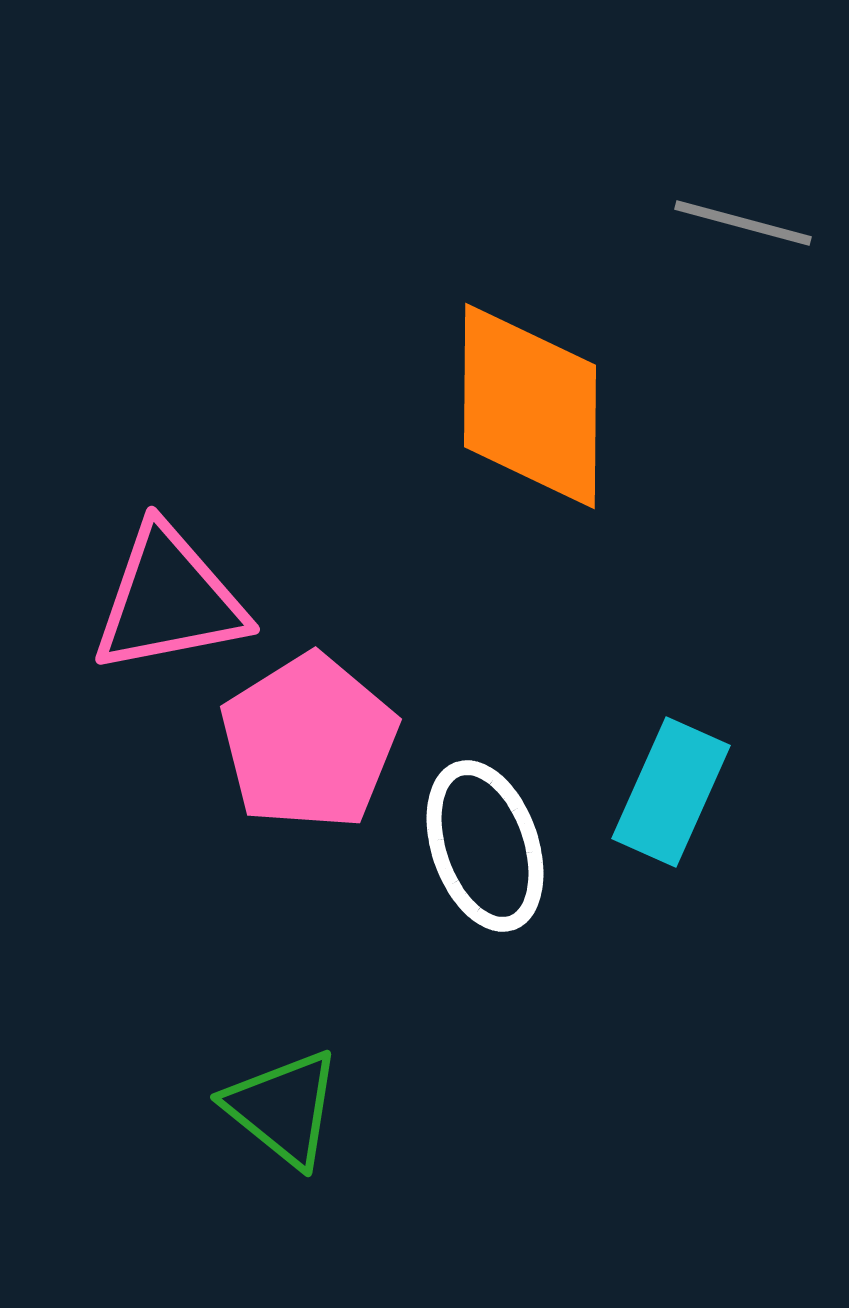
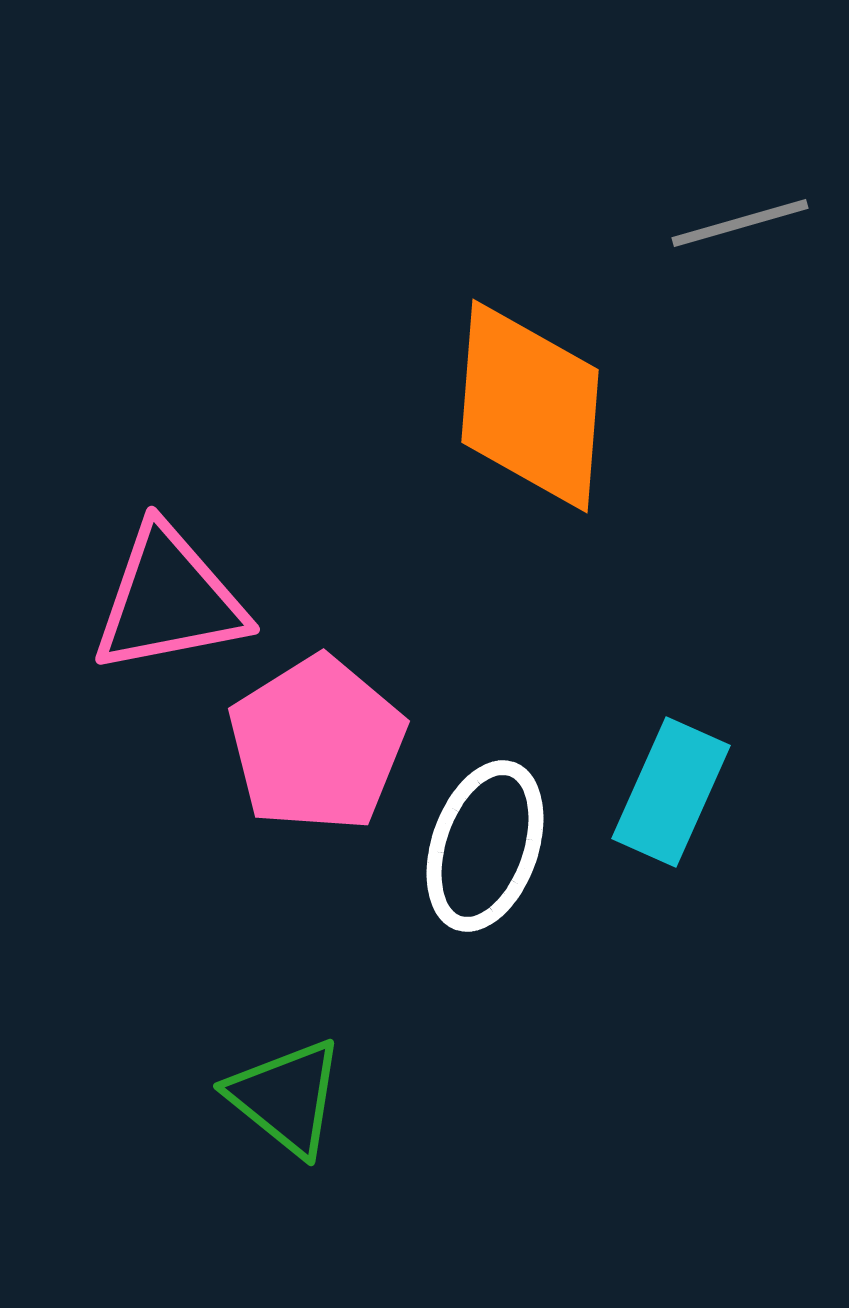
gray line: moved 3 px left; rotated 31 degrees counterclockwise
orange diamond: rotated 4 degrees clockwise
pink pentagon: moved 8 px right, 2 px down
white ellipse: rotated 38 degrees clockwise
green triangle: moved 3 px right, 11 px up
